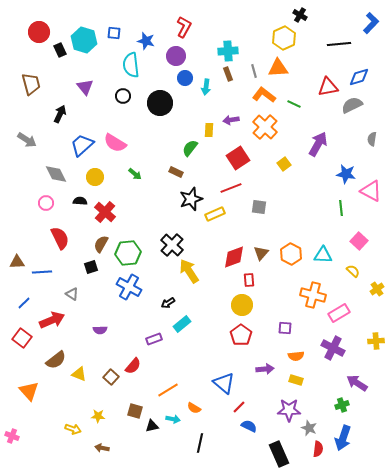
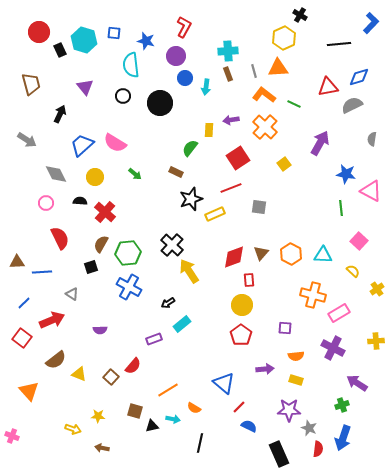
purple arrow at (318, 144): moved 2 px right, 1 px up
